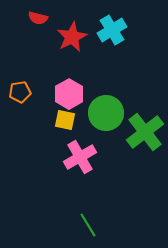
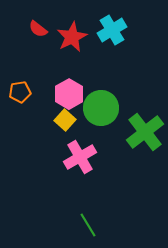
red semicircle: moved 11 px down; rotated 24 degrees clockwise
green circle: moved 5 px left, 5 px up
yellow square: rotated 30 degrees clockwise
